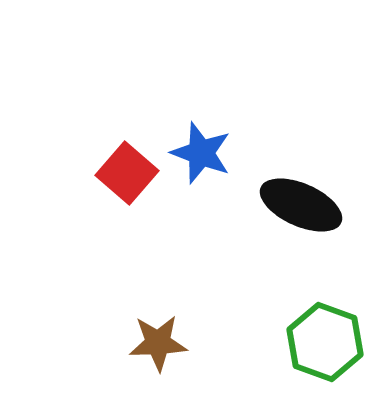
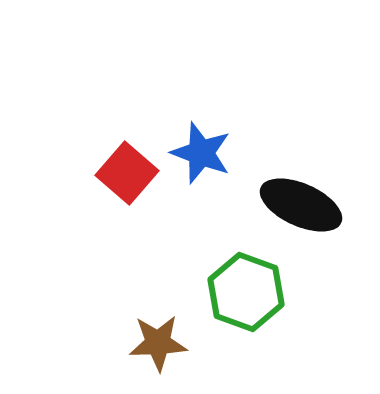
green hexagon: moved 79 px left, 50 px up
